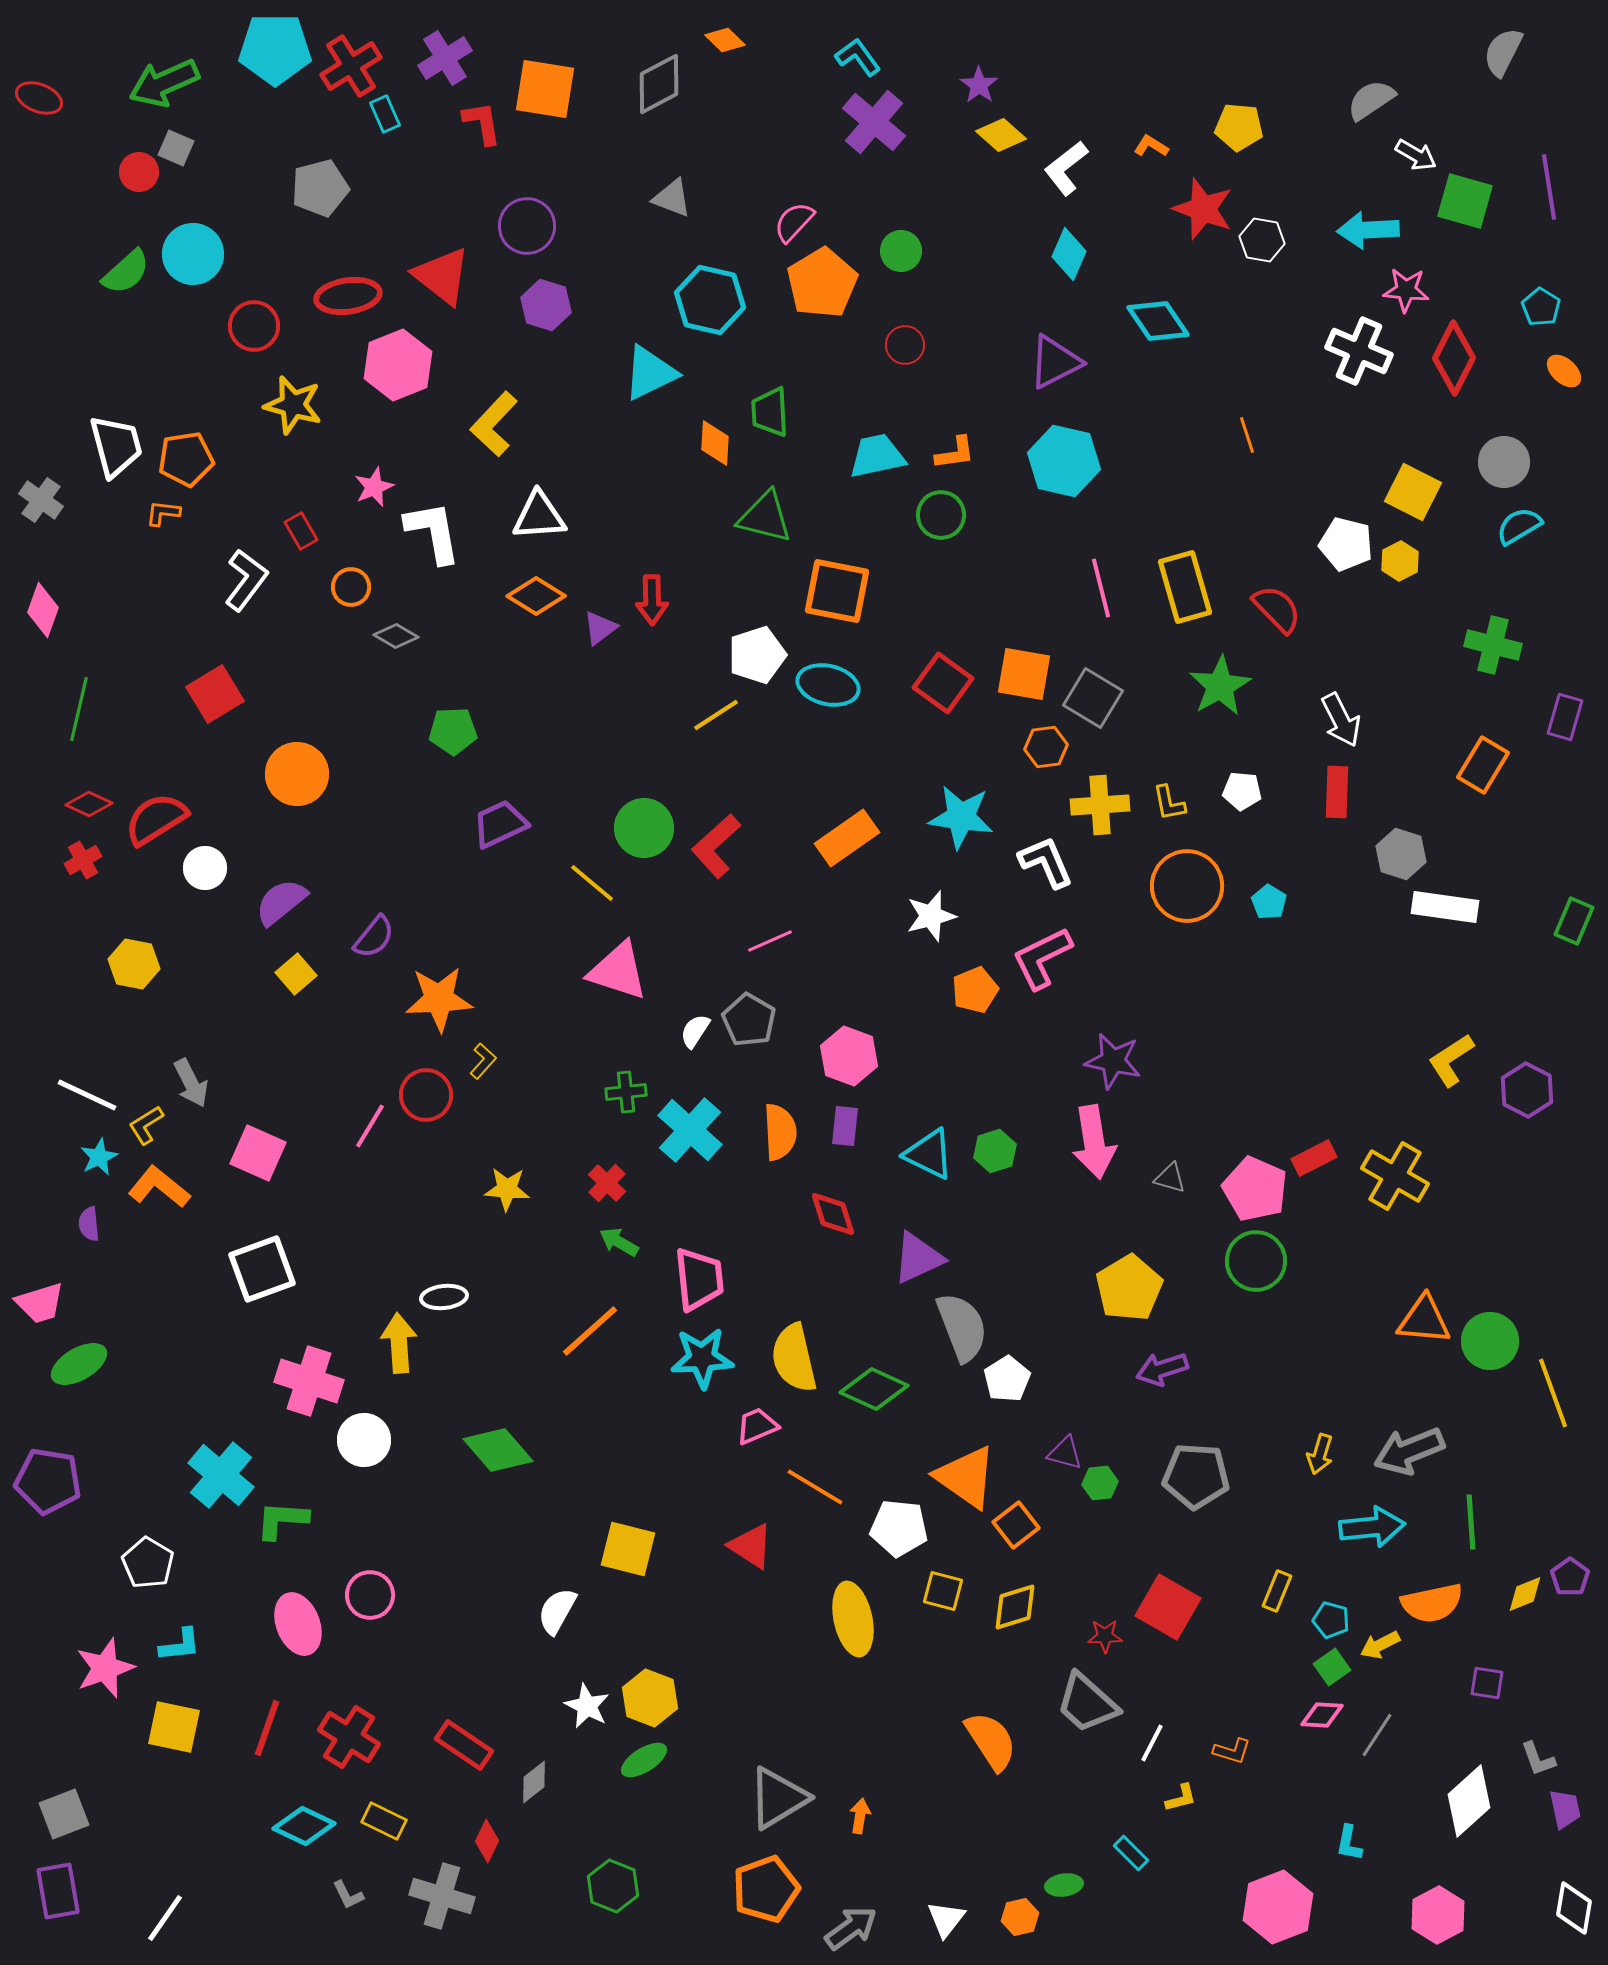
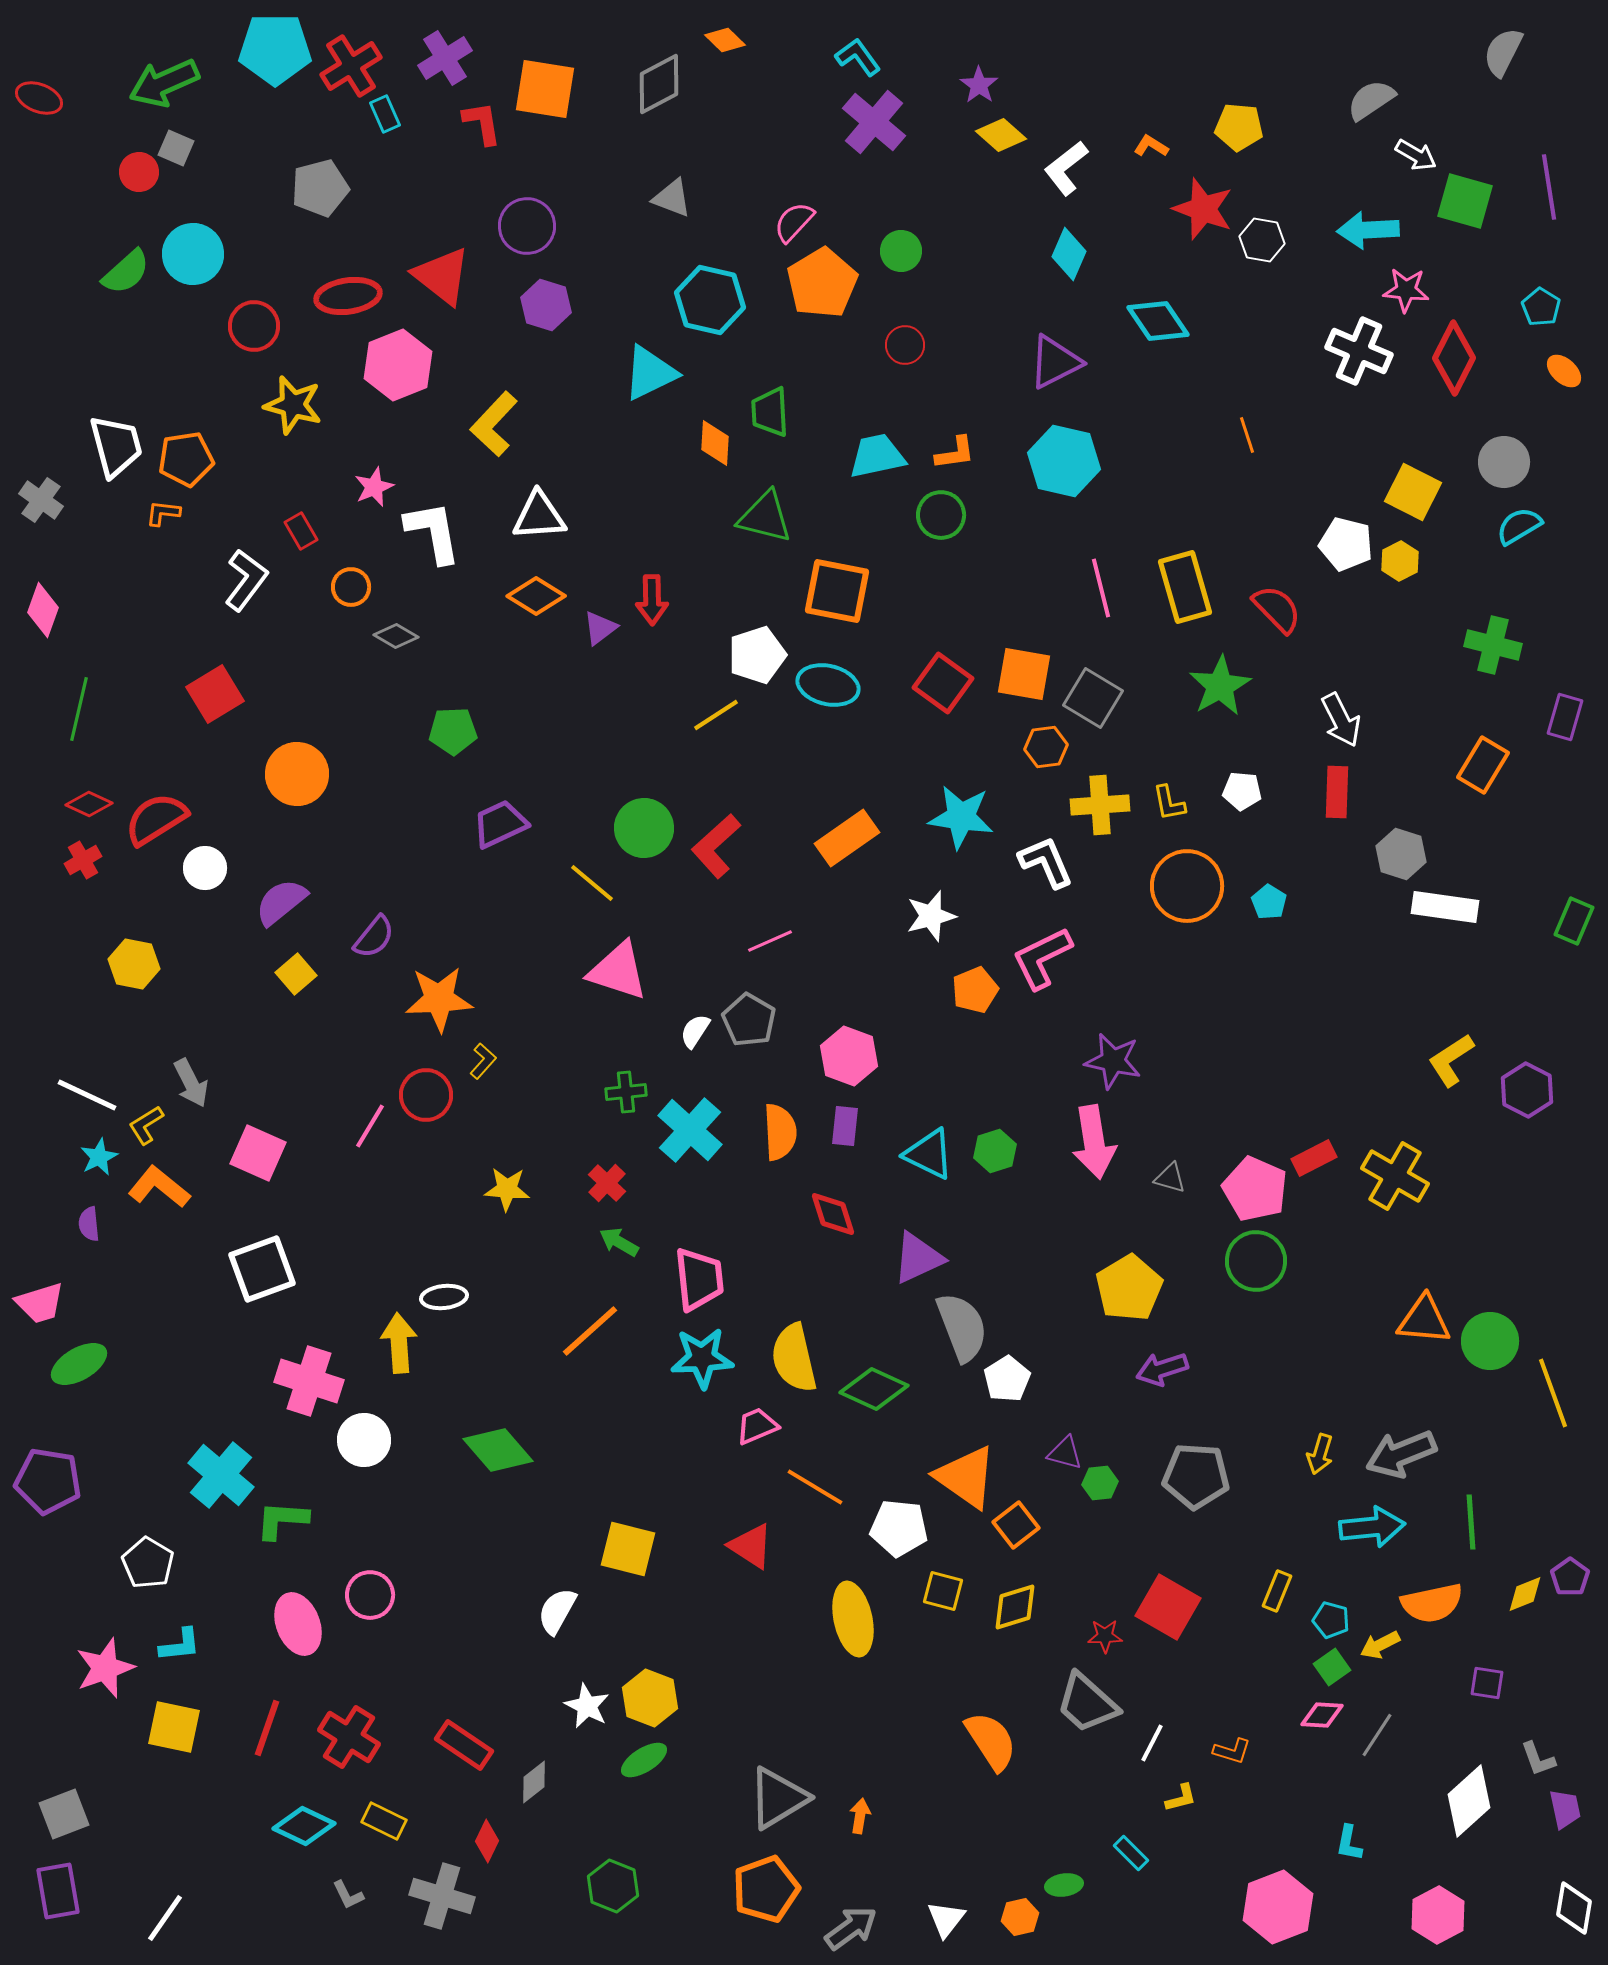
gray arrow at (1409, 1451): moved 8 px left, 3 px down
